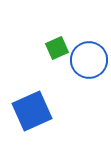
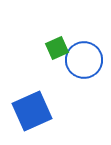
blue circle: moved 5 px left
